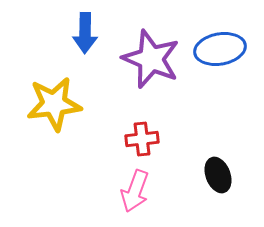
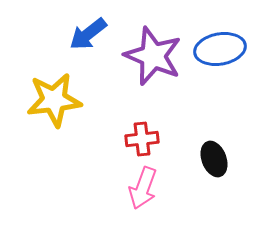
blue arrow: moved 3 px right, 1 px down; rotated 51 degrees clockwise
purple star: moved 2 px right, 3 px up
yellow star: moved 4 px up
black ellipse: moved 4 px left, 16 px up
pink arrow: moved 8 px right, 3 px up
